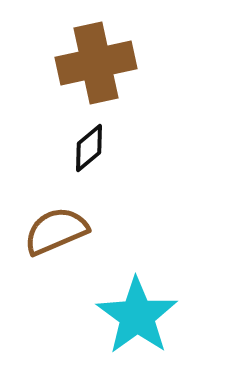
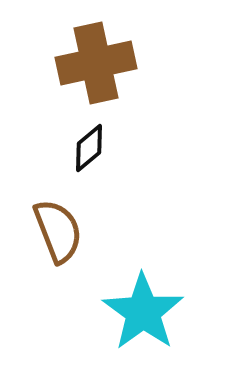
brown semicircle: moved 2 px right; rotated 92 degrees clockwise
cyan star: moved 6 px right, 4 px up
